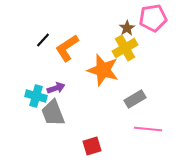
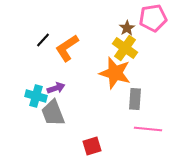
yellow cross: rotated 25 degrees counterclockwise
orange star: moved 12 px right, 3 px down
gray rectangle: rotated 55 degrees counterclockwise
